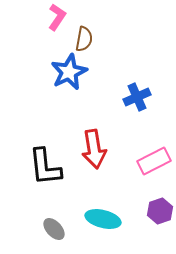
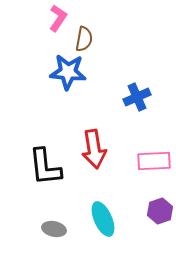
pink L-shape: moved 1 px right, 1 px down
blue star: moved 1 px left; rotated 30 degrees clockwise
pink rectangle: rotated 24 degrees clockwise
cyan ellipse: rotated 52 degrees clockwise
gray ellipse: rotated 35 degrees counterclockwise
